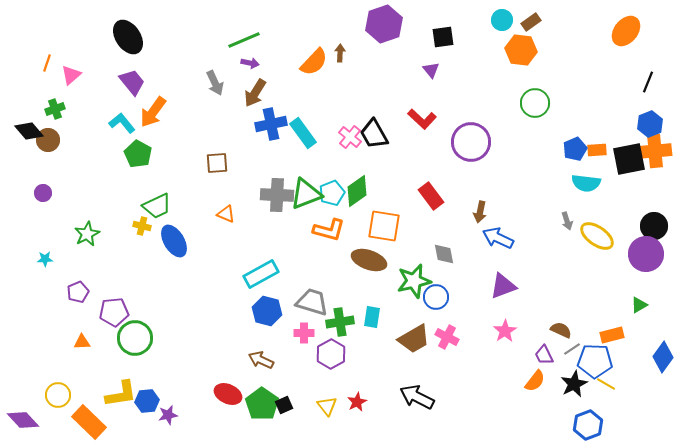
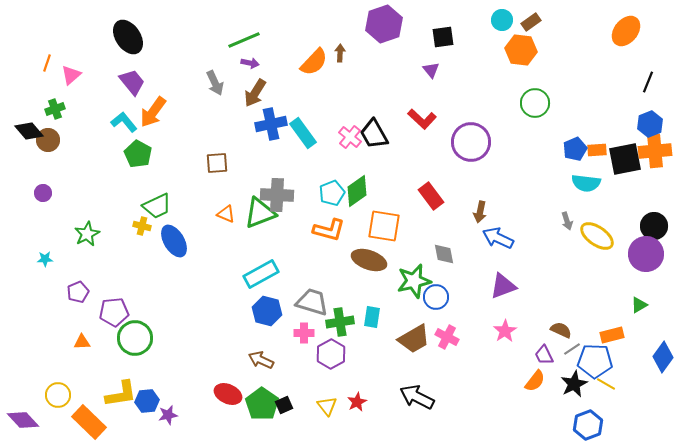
cyan L-shape at (122, 123): moved 2 px right, 1 px up
black square at (629, 159): moved 4 px left
green triangle at (306, 194): moved 46 px left, 19 px down
